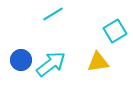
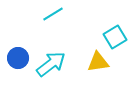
cyan square: moved 6 px down
blue circle: moved 3 px left, 2 px up
